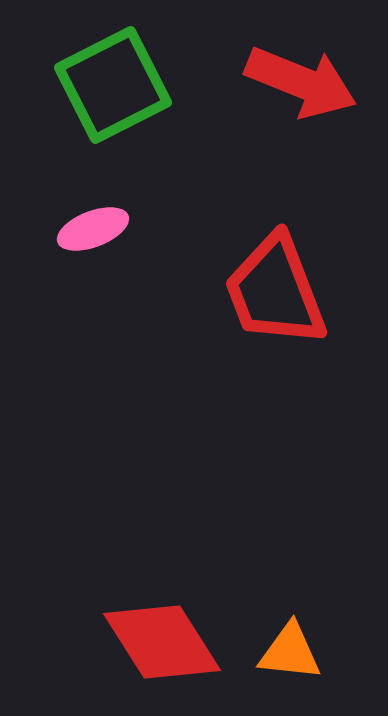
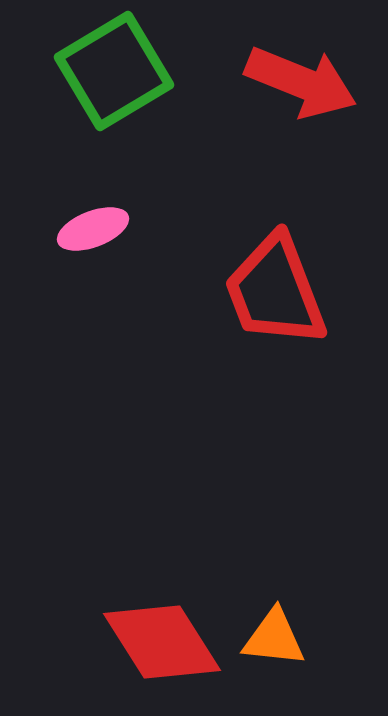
green square: moved 1 px right, 14 px up; rotated 4 degrees counterclockwise
orange triangle: moved 16 px left, 14 px up
